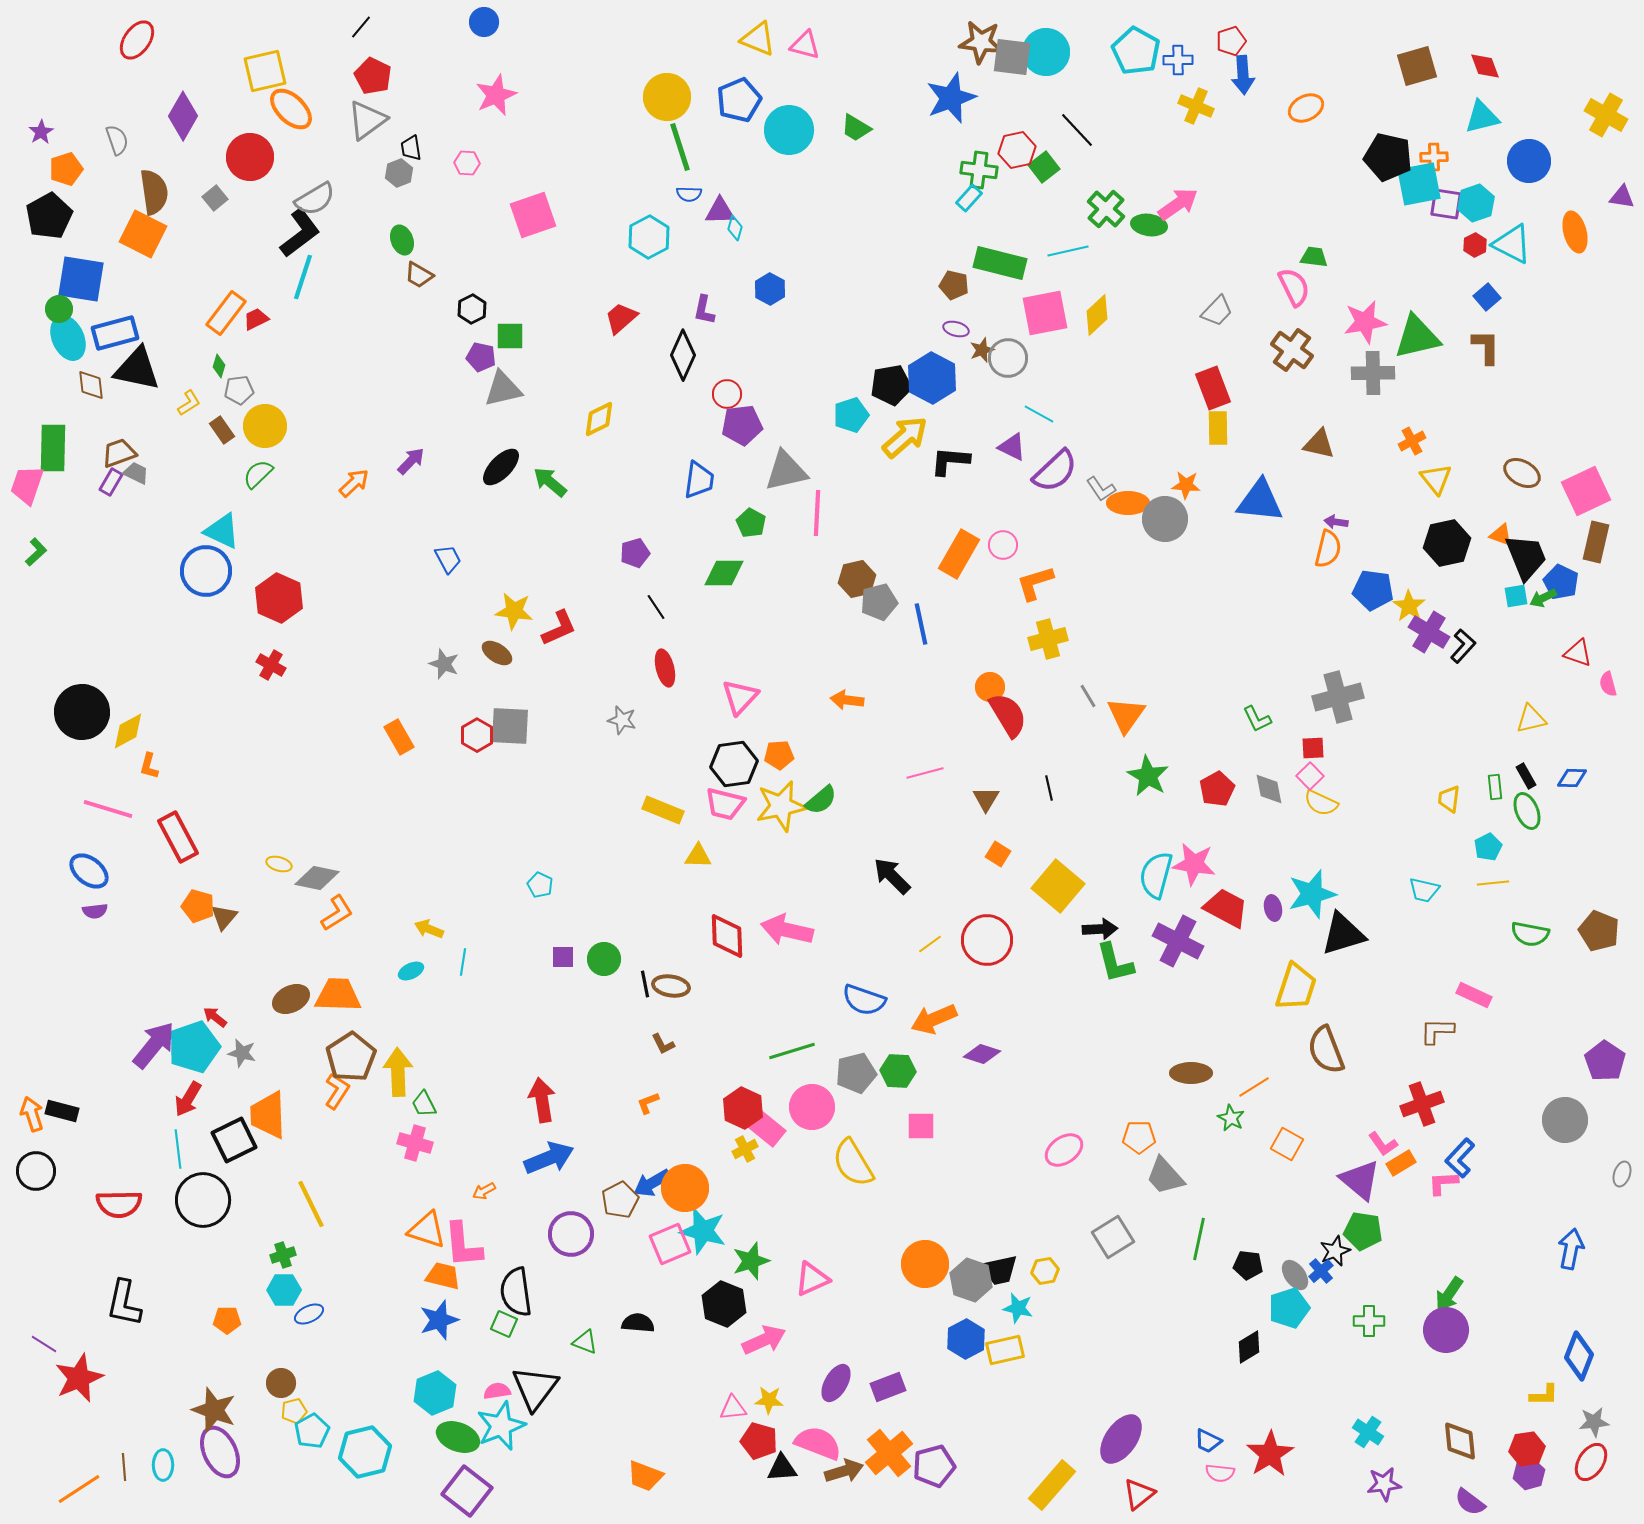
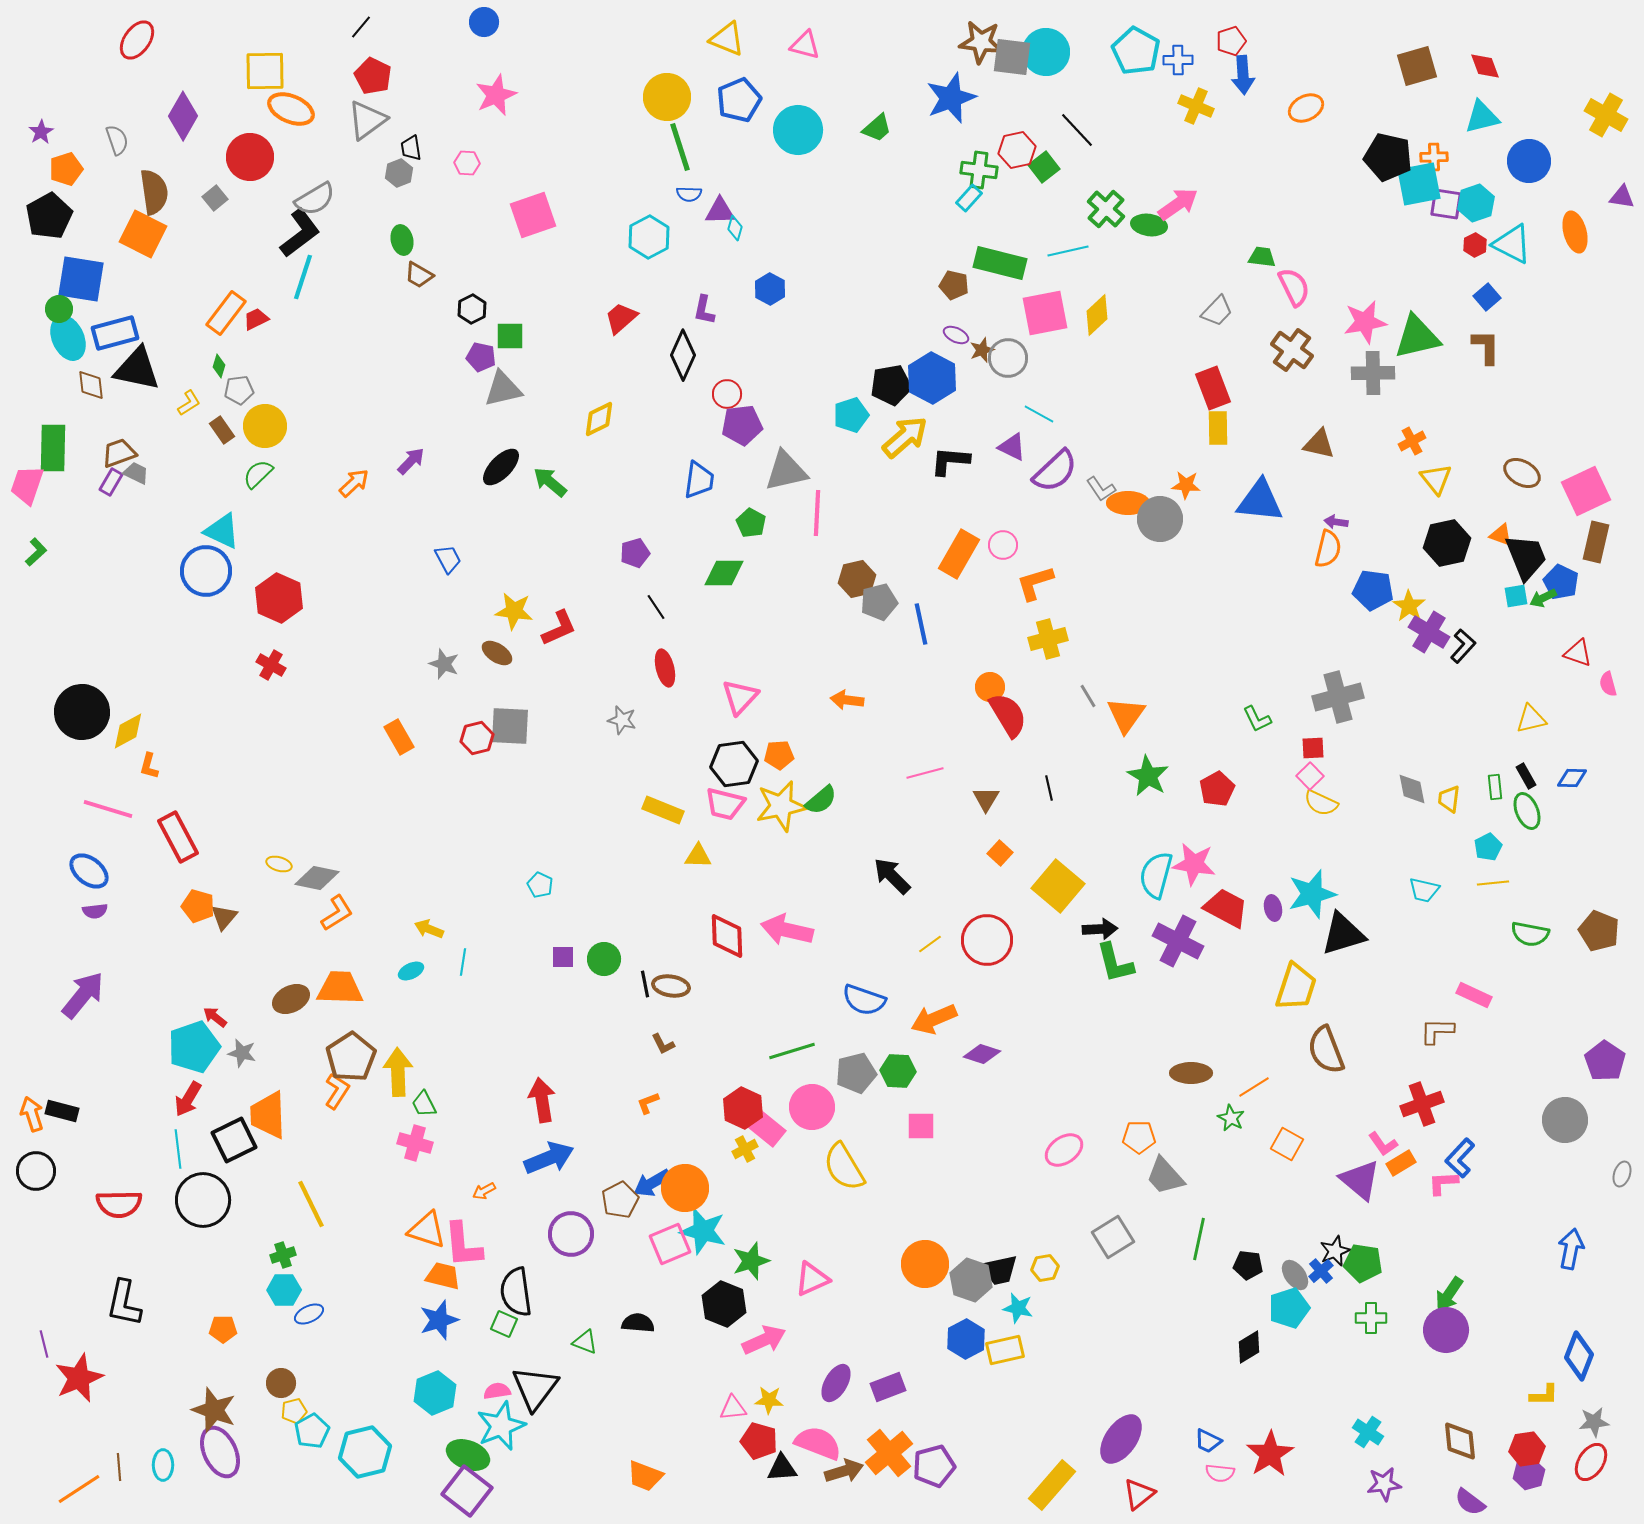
yellow triangle at (758, 39): moved 31 px left
yellow square at (265, 71): rotated 12 degrees clockwise
orange ellipse at (291, 109): rotated 21 degrees counterclockwise
green trapezoid at (856, 128): moved 21 px right; rotated 72 degrees counterclockwise
cyan circle at (789, 130): moved 9 px right
green ellipse at (402, 240): rotated 8 degrees clockwise
green trapezoid at (1314, 257): moved 52 px left
purple ellipse at (956, 329): moved 6 px down; rotated 10 degrees clockwise
gray circle at (1165, 519): moved 5 px left
red hexagon at (477, 735): moved 3 px down; rotated 16 degrees clockwise
gray diamond at (1269, 789): moved 143 px right
orange square at (998, 854): moved 2 px right, 1 px up; rotated 10 degrees clockwise
orange trapezoid at (338, 995): moved 2 px right, 7 px up
purple arrow at (154, 1045): moved 71 px left, 50 px up
yellow semicircle at (853, 1163): moved 9 px left, 4 px down
green pentagon at (1363, 1231): moved 32 px down
yellow hexagon at (1045, 1271): moved 3 px up
orange pentagon at (227, 1320): moved 4 px left, 9 px down
green cross at (1369, 1321): moved 2 px right, 3 px up
purple line at (44, 1344): rotated 44 degrees clockwise
green ellipse at (458, 1437): moved 10 px right, 18 px down
brown line at (124, 1467): moved 5 px left
